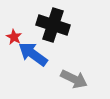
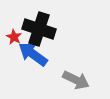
black cross: moved 14 px left, 4 px down
gray arrow: moved 2 px right, 1 px down
